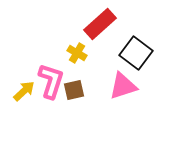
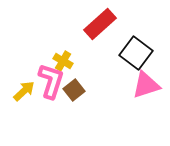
yellow cross: moved 14 px left, 8 px down
pink triangle: moved 23 px right, 1 px up
brown square: rotated 25 degrees counterclockwise
